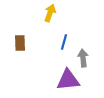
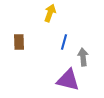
brown rectangle: moved 1 px left, 1 px up
gray arrow: moved 1 px up
purple triangle: rotated 20 degrees clockwise
